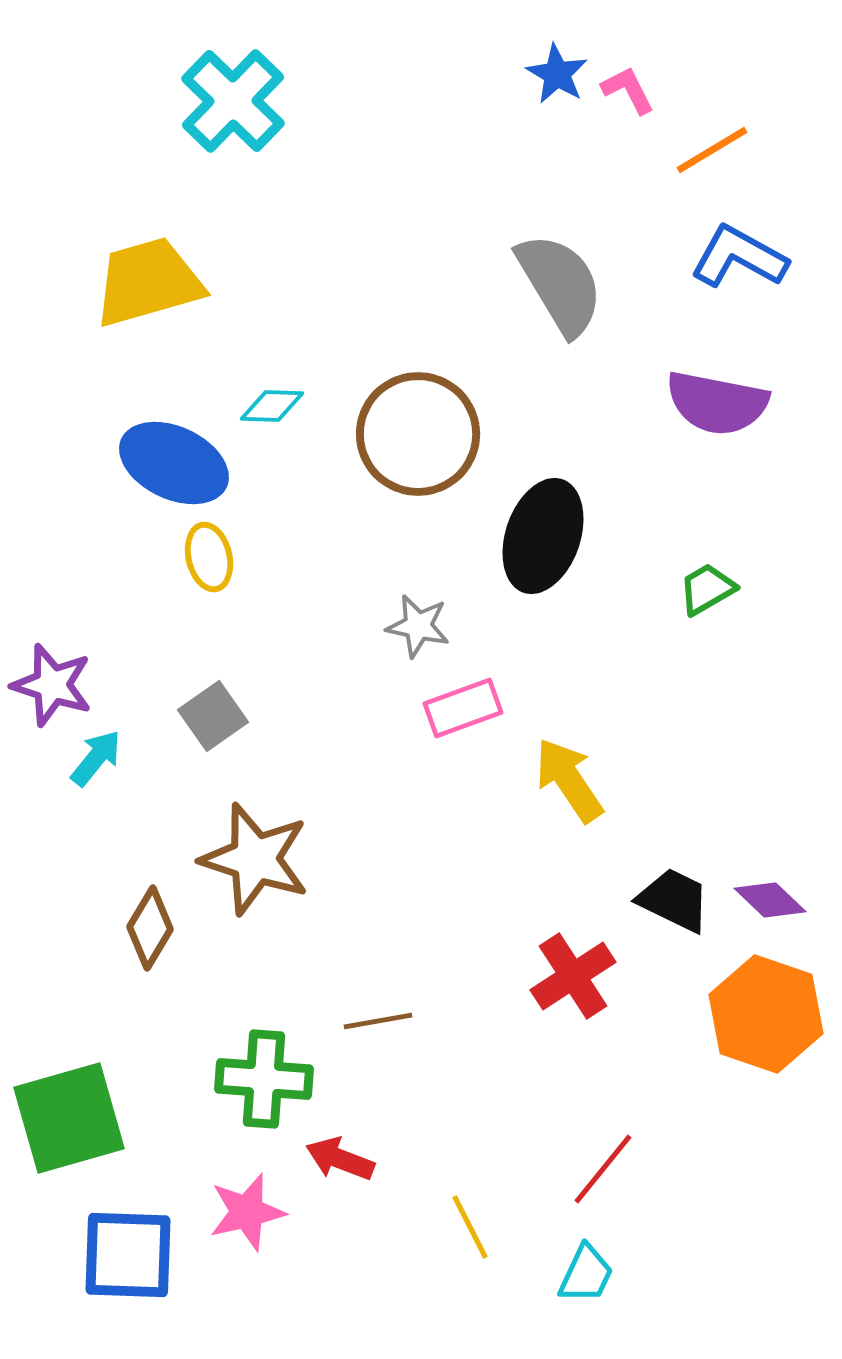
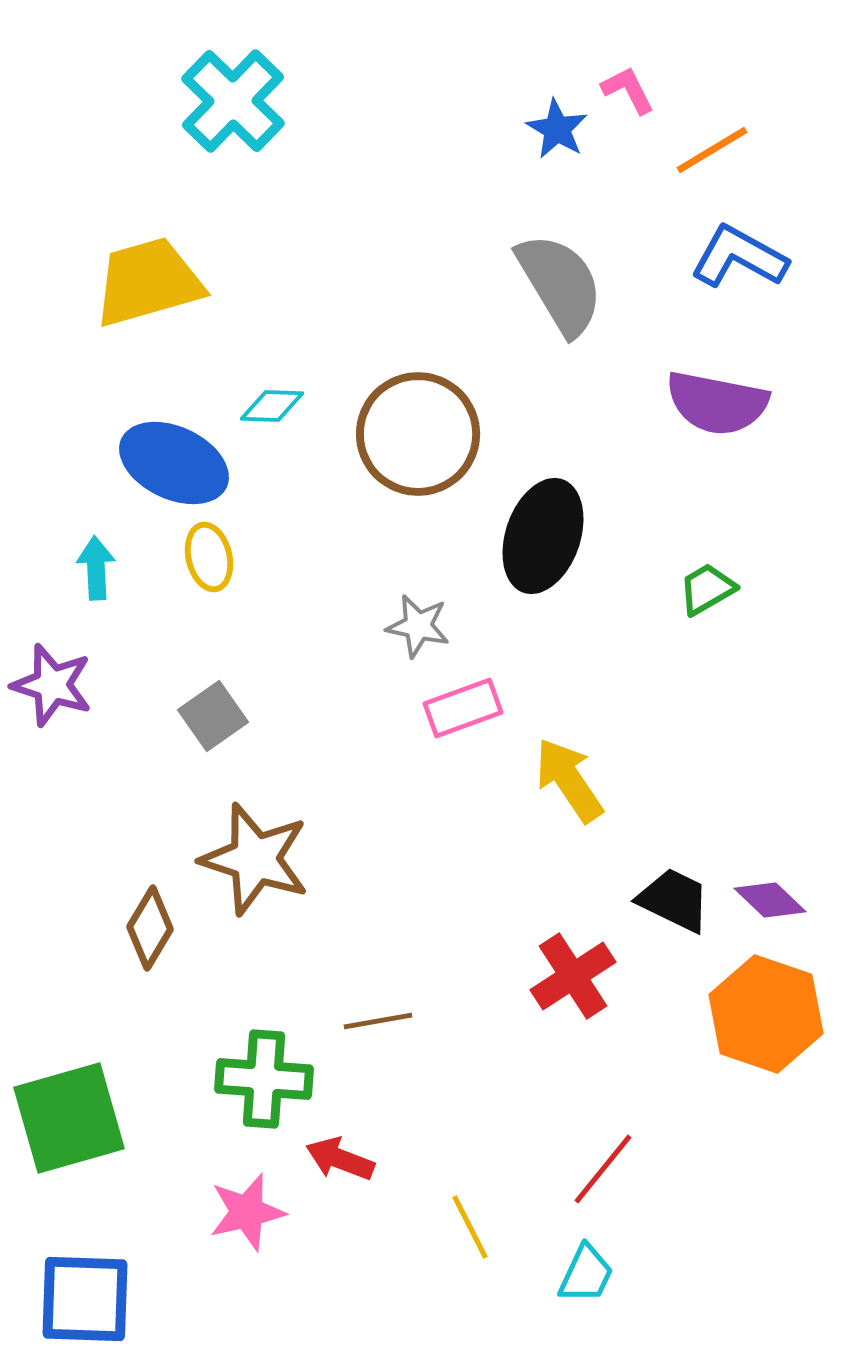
blue star: moved 55 px down
cyan arrow: moved 190 px up; rotated 42 degrees counterclockwise
blue square: moved 43 px left, 44 px down
